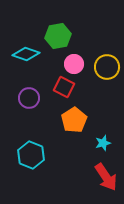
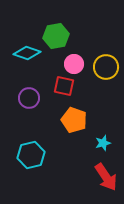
green hexagon: moved 2 px left
cyan diamond: moved 1 px right, 1 px up
yellow circle: moved 1 px left
red square: moved 1 px up; rotated 15 degrees counterclockwise
orange pentagon: rotated 20 degrees counterclockwise
cyan hexagon: rotated 24 degrees clockwise
